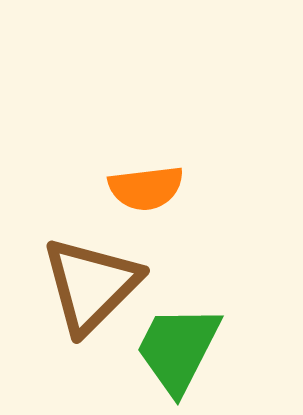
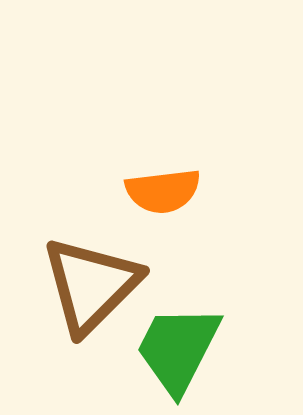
orange semicircle: moved 17 px right, 3 px down
